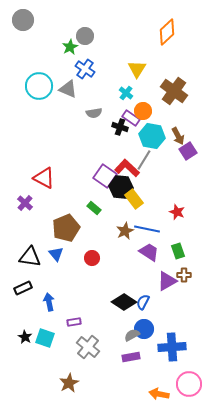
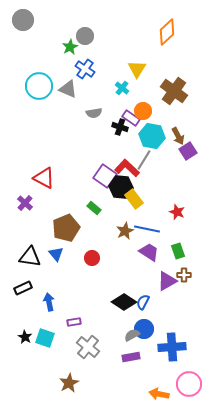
cyan cross at (126, 93): moved 4 px left, 5 px up
